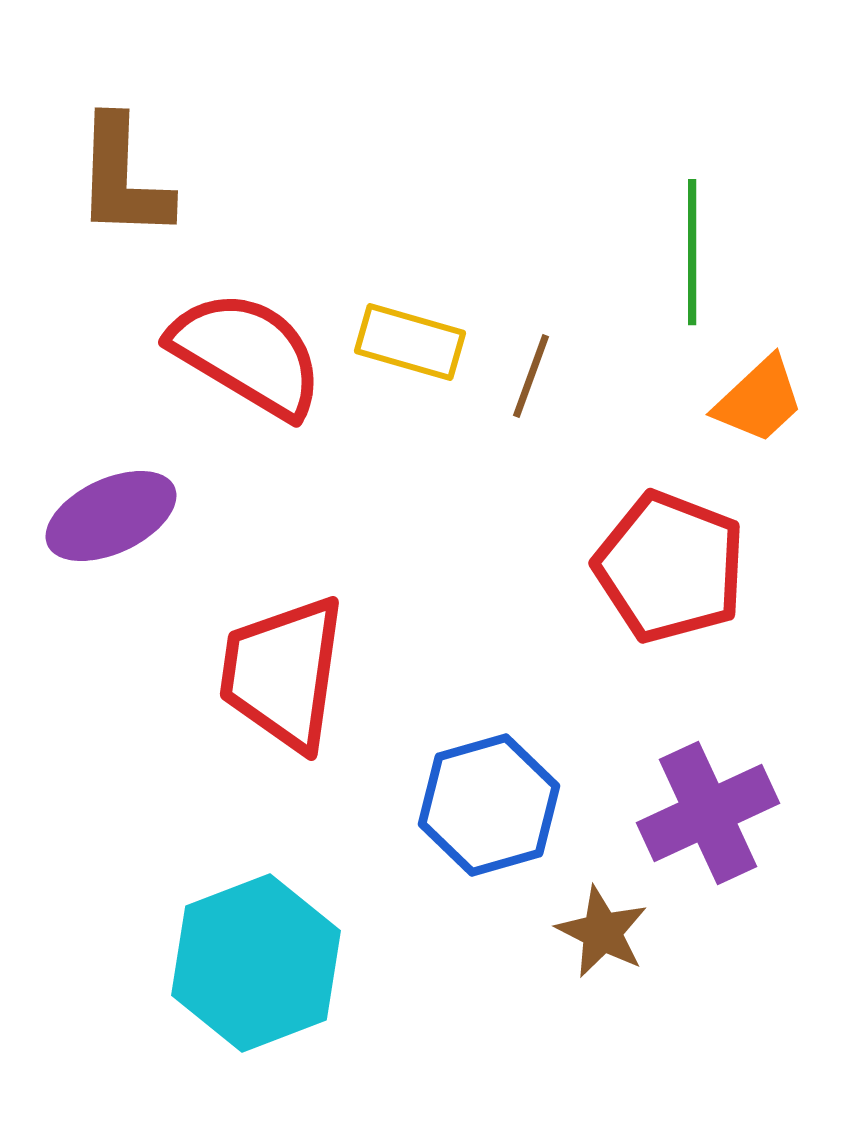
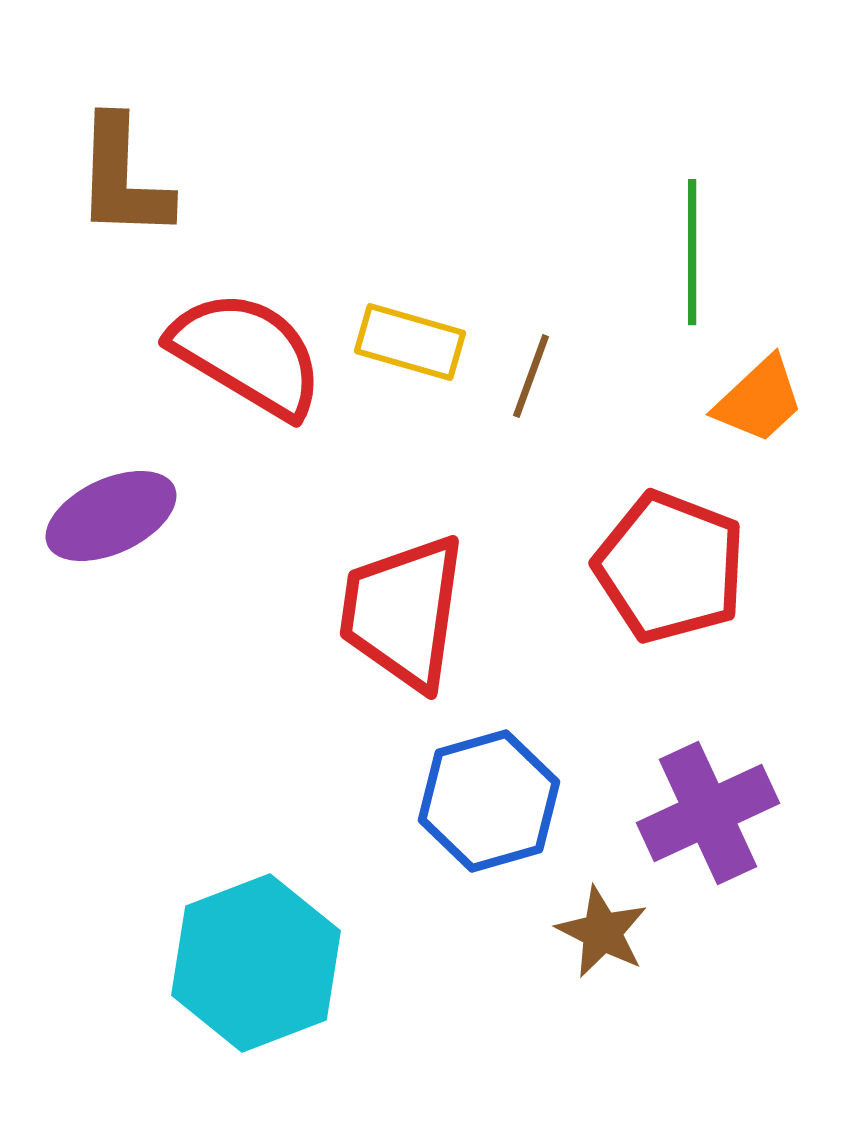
red trapezoid: moved 120 px right, 61 px up
blue hexagon: moved 4 px up
